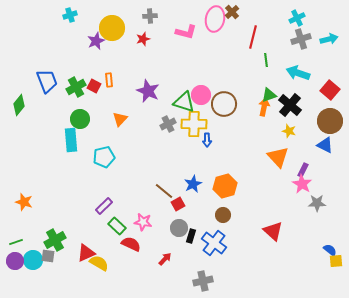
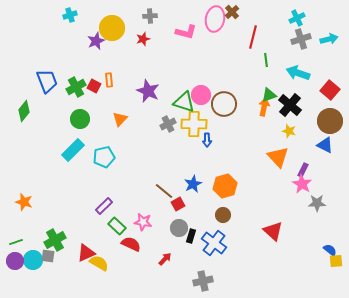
green diamond at (19, 105): moved 5 px right, 6 px down
cyan rectangle at (71, 140): moved 2 px right, 10 px down; rotated 50 degrees clockwise
